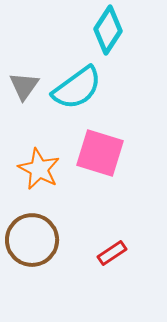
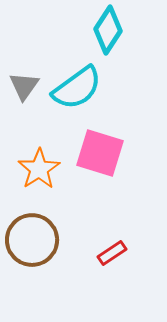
orange star: rotated 12 degrees clockwise
